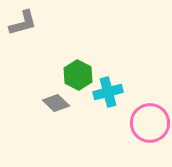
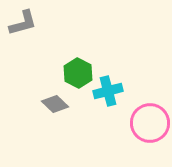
green hexagon: moved 2 px up
cyan cross: moved 1 px up
gray diamond: moved 1 px left, 1 px down
